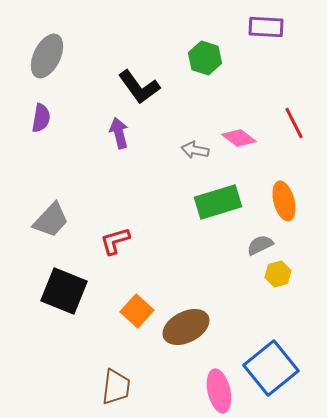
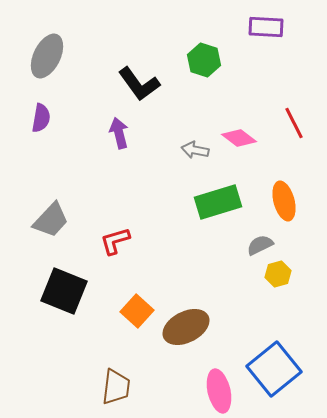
green hexagon: moved 1 px left, 2 px down
black L-shape: moved 3 px up
blue square: moved 3 px right, 1 px down
